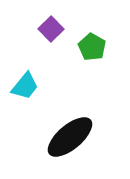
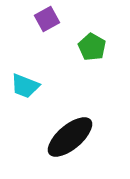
purple square: moved 4 px left, 10 px up; rotated 15 degrees clockwise
cyan trapezoid: rotated 72 degrees clockwise
